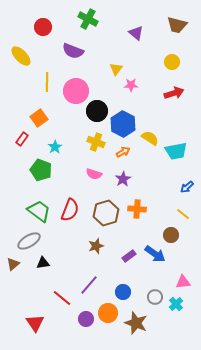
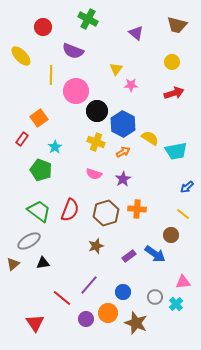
yellow line at (47, 82): moved 4 px right, 7 px up
